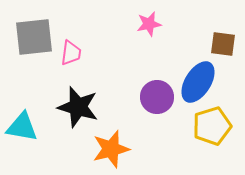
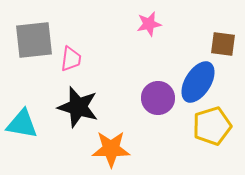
gray square: moved 3 px down
pink trapezoid: moved 6 px down
purple circle: moved 1 px right, 1 px down
cyan triangle: moved 3 px up
orange star: rotated 15 degrees clockwise
